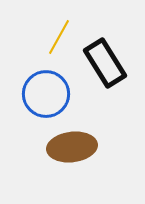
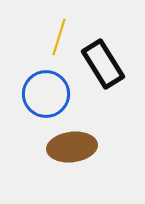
yellow line: rotated 12 degrees counterclockwise
black rectangle: moved 2 px left, 1 px down
